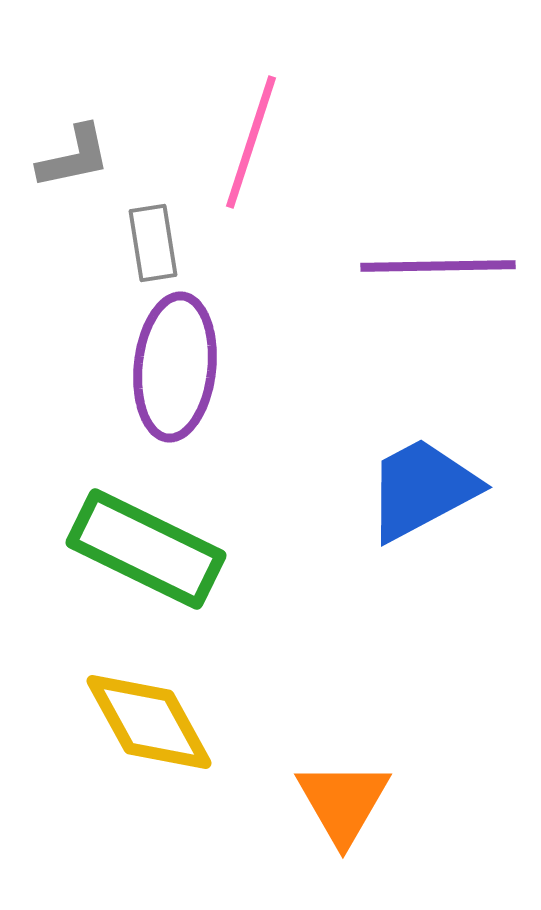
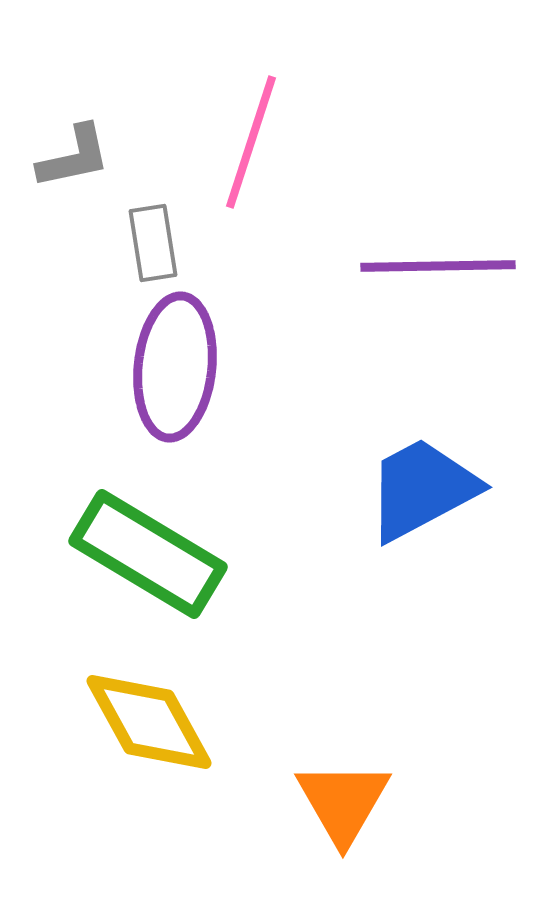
green rectangle: moved 2 px right, 5 px down; rotated 5 degrees clockwise
